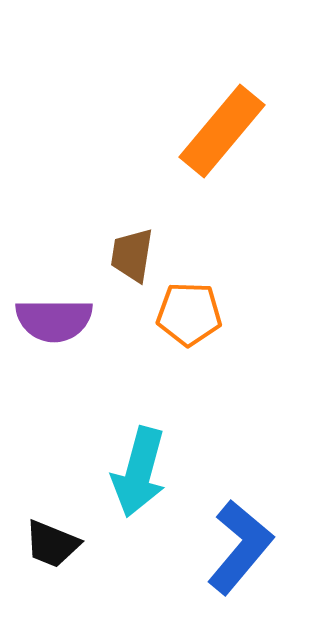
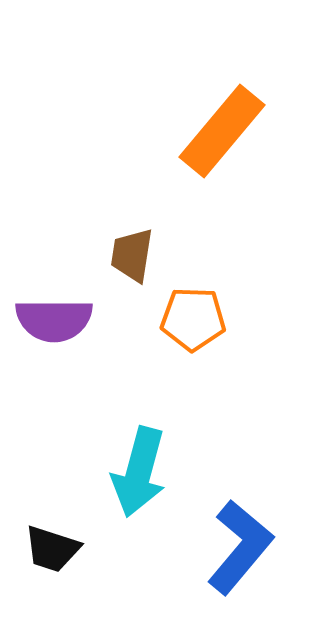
orange pentagon: moved 4 px right, 5 px down
black trapezoid: moved 5 px down; rotated 4 degrees counterclockwise
